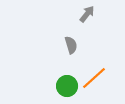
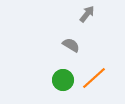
gray semicircle: rotated 42 degrees counterclockwise
green circle: moved 4 px left, 6 px up
